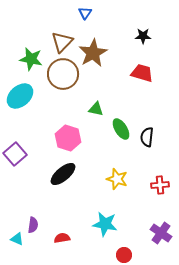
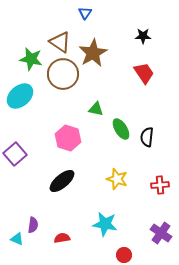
brown triangle: moved 2 px left; rotated 40 degrees counterclockwise
red trapezoid: moved 2 px right; rotated 40 degrees clockwise
black ellipse: moved 1 px left, 7 px down
